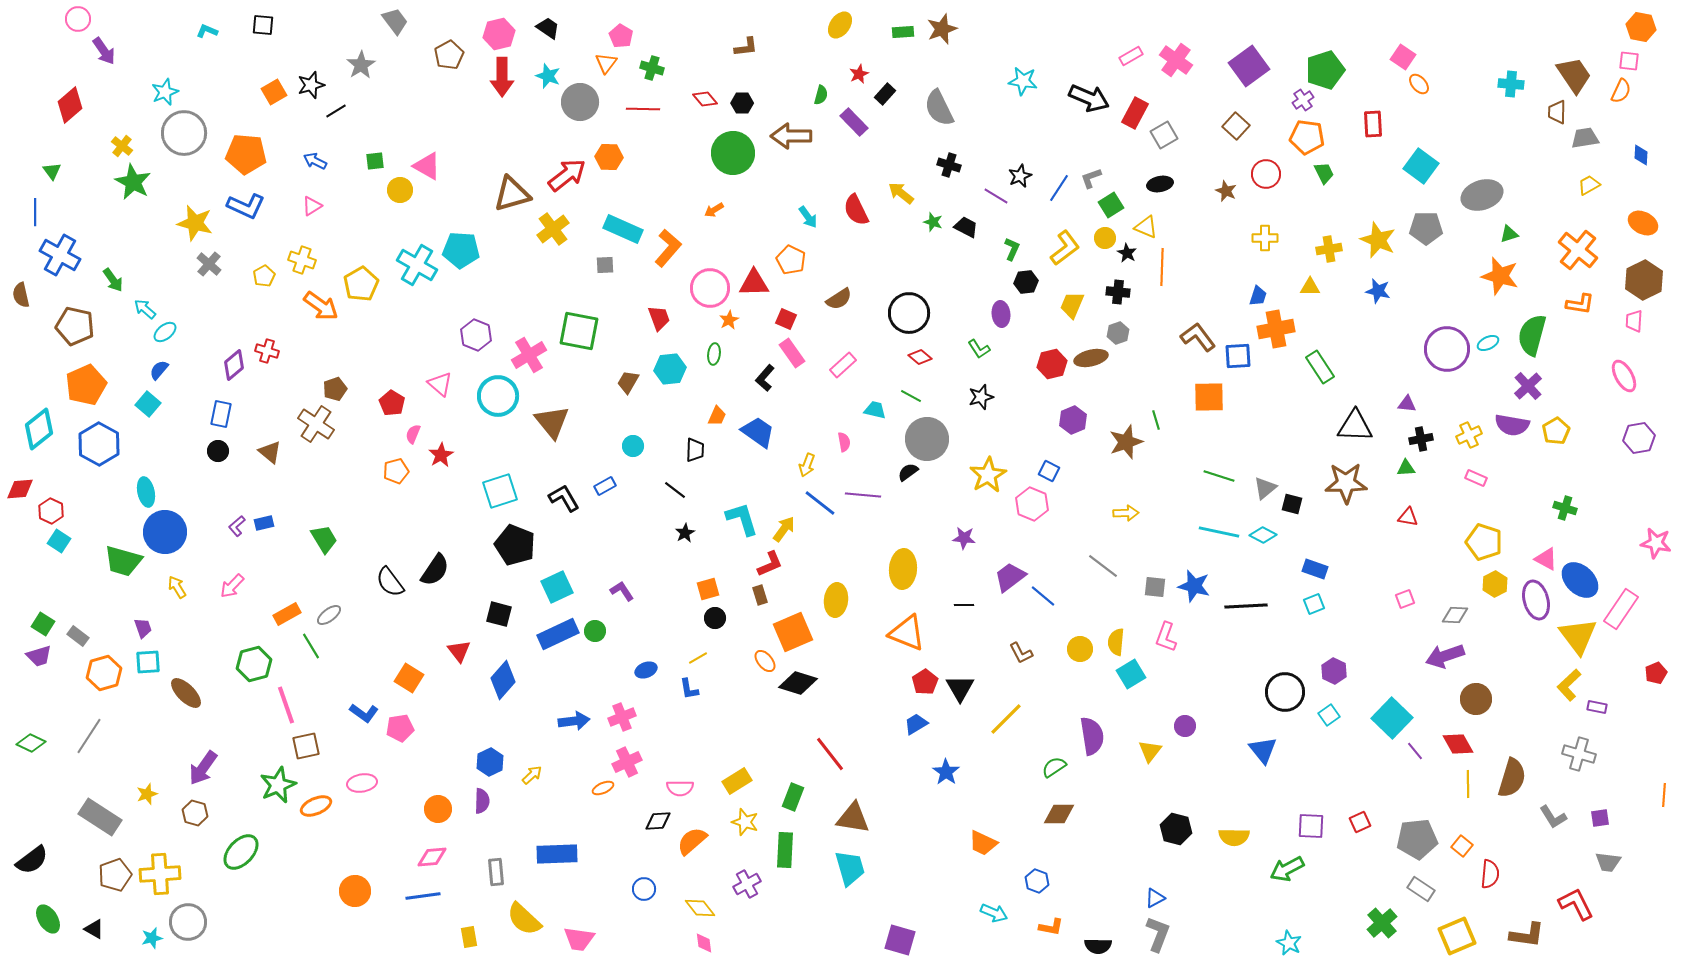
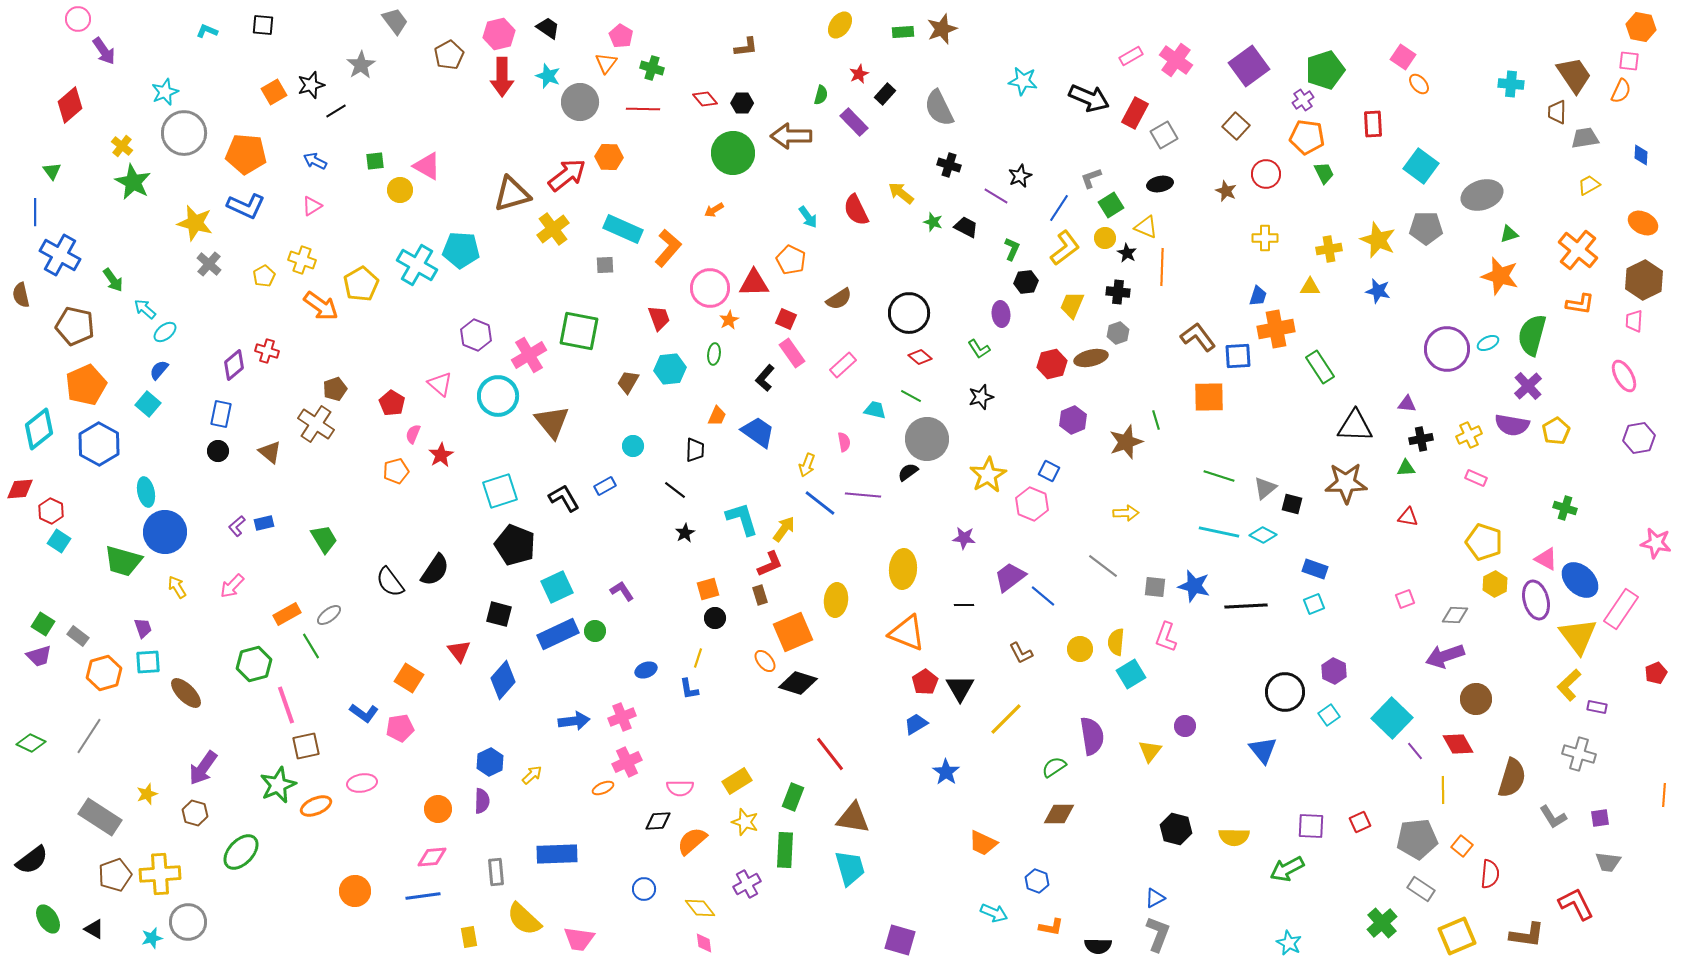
blue line at (1059, 188): moved 20 px down
yellow line at (698, 658): rotated 42 degrees counterclockwise
yellow line at (1468, 784): moved 25 px left, 6 px down
